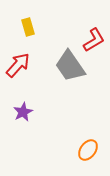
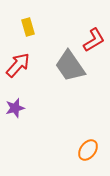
purple star: moved 8 px left, 4 px up; rotated 12 degrees clockwise
